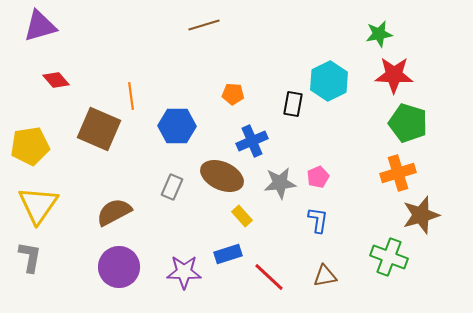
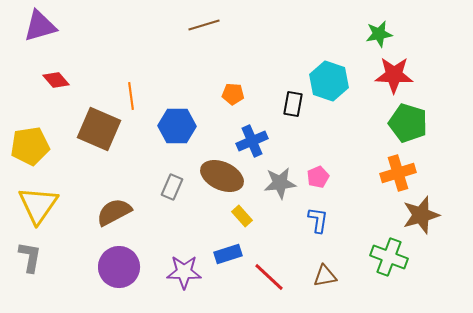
cyan hexagon: rotated 15 degrees counterclockwise
